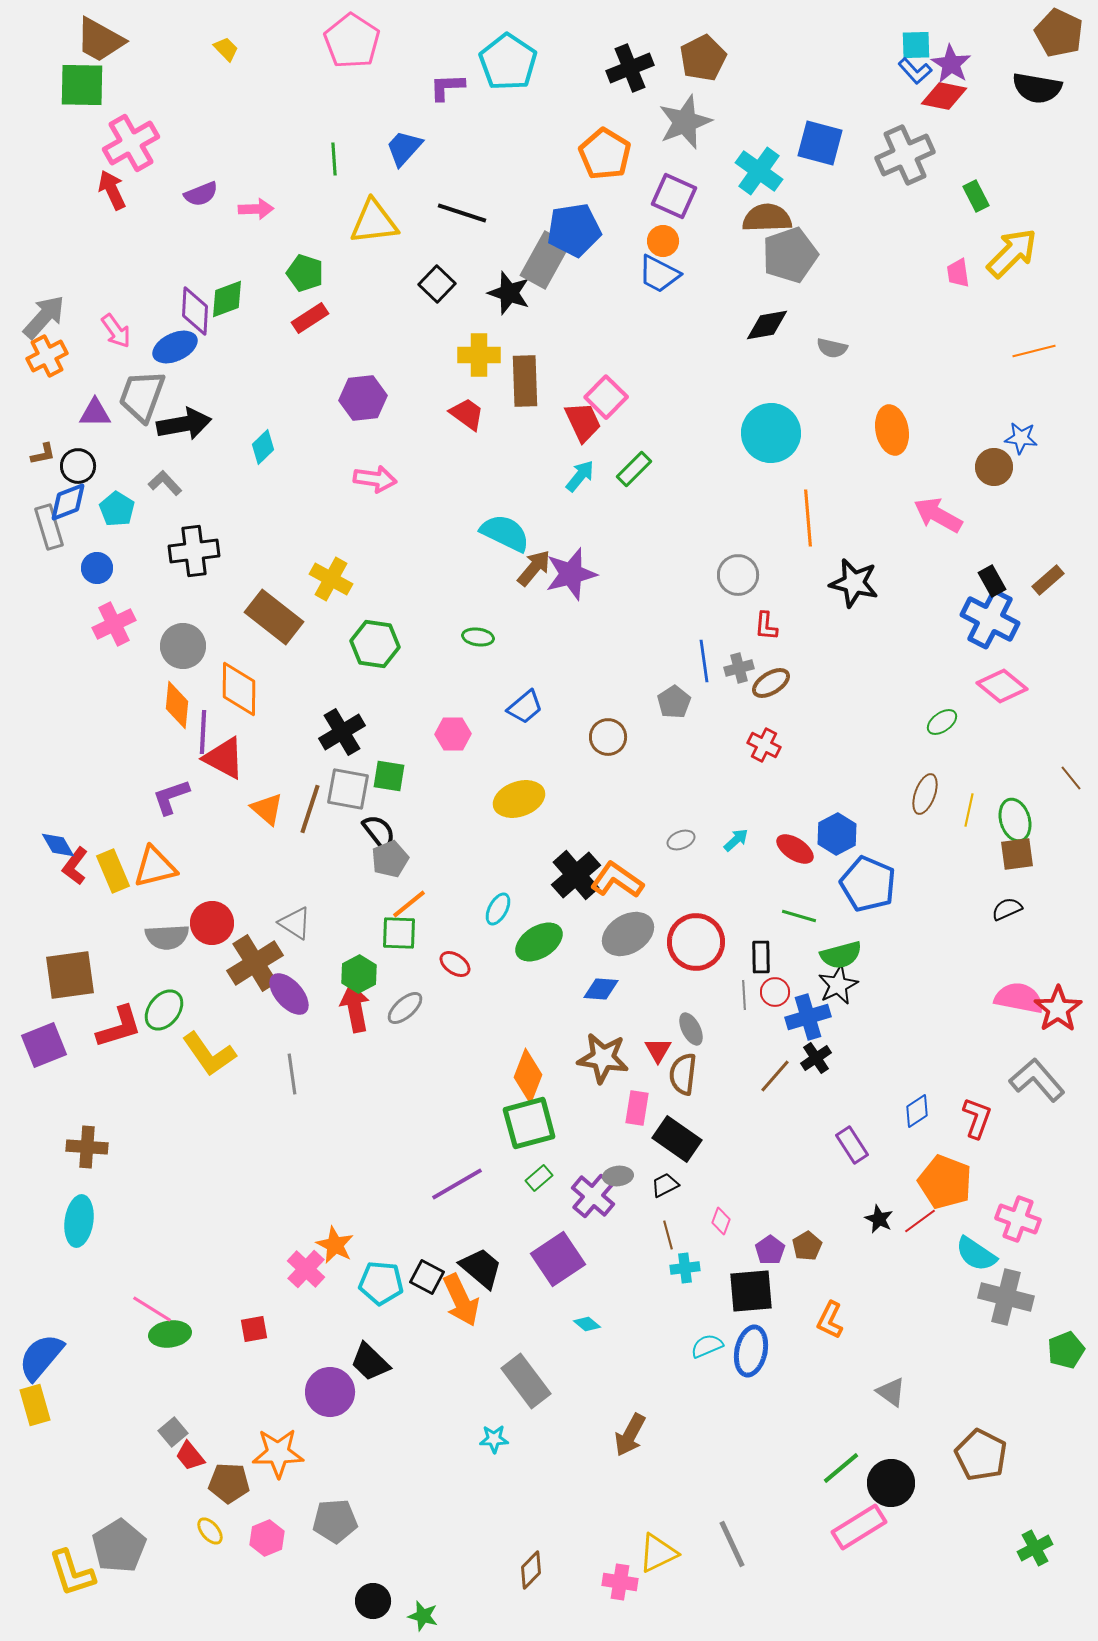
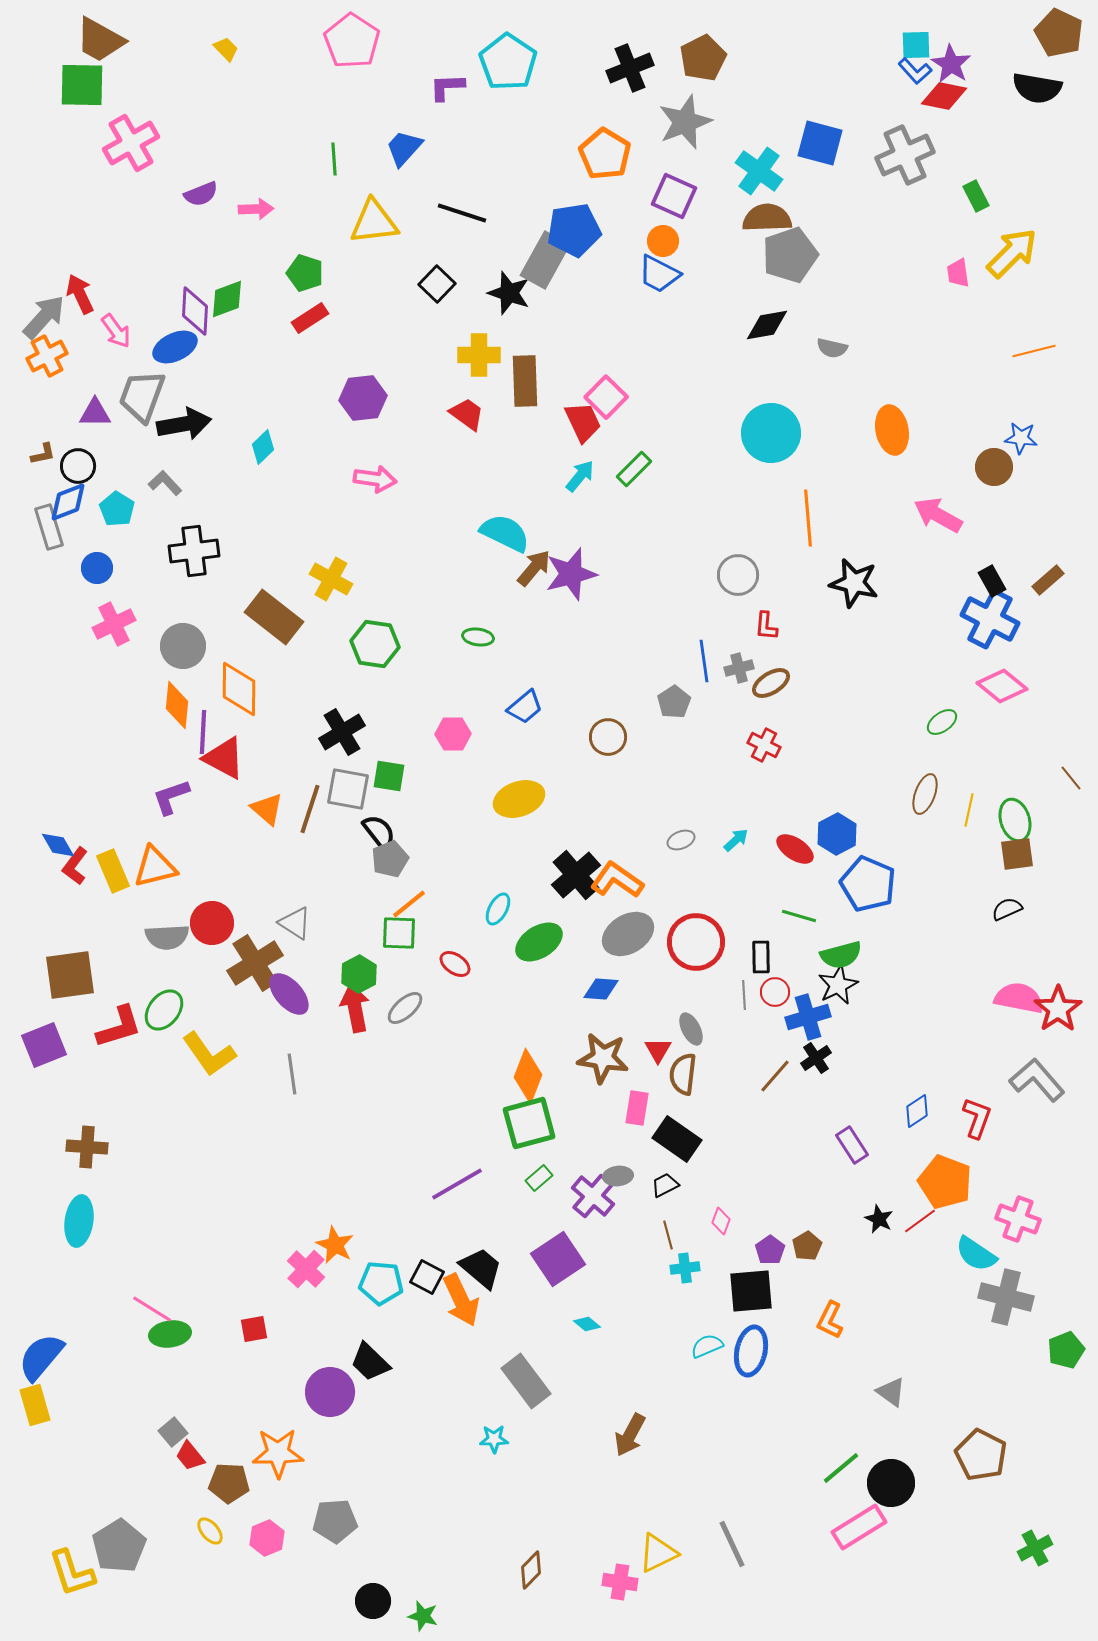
red arrow at (112, 190): moved 32 px left, 104 px down
